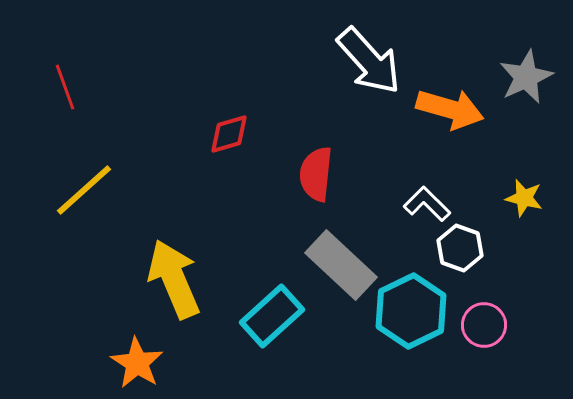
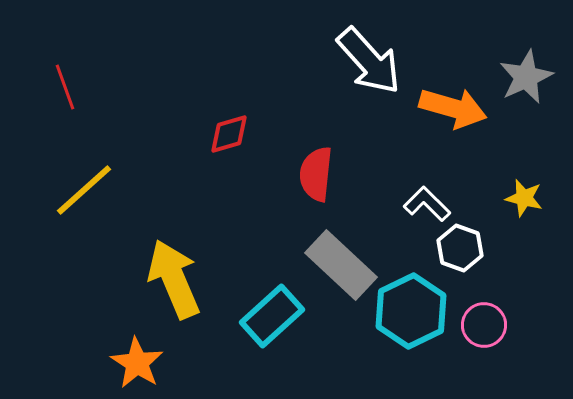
orange arrow: moved 3 px right, 1 px up
